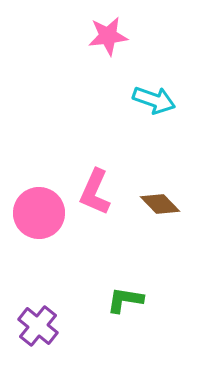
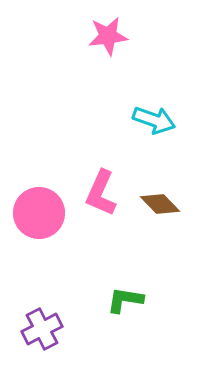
cyan arrow: moved 20 px down
pink L-shape: moved 6 px right, 1 px down
purple cross: moved 4 px right, 3 px down; rotated 24 degrees clockwise
